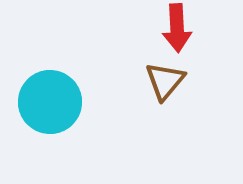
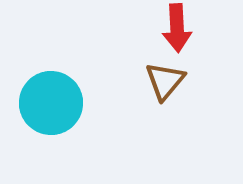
cyan circle: moved 1 px right, 1 px down
